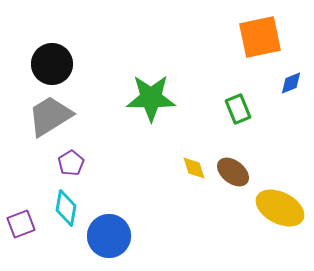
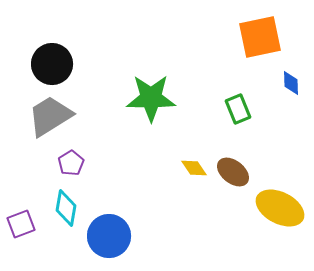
blue diamond: rotated 70 degrees counterclockwise
yellow diamond: rotated 16 degrees counterclockwise
